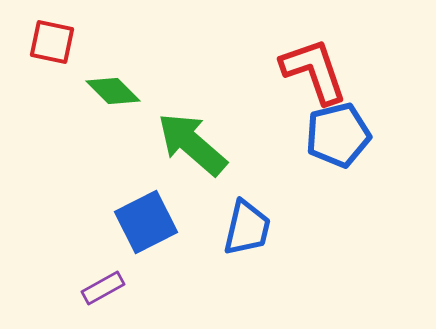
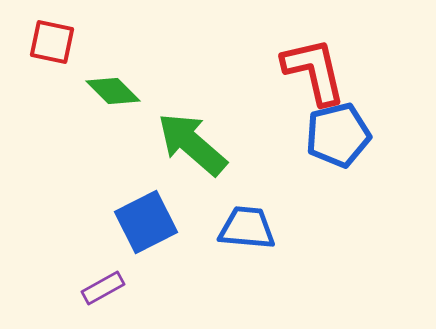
red L-shape: rotated 6 degrees clockwise
blue trapezoid: rotated 98 degrees counterclockwise
